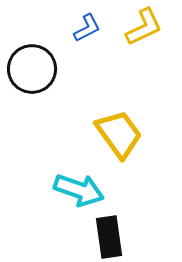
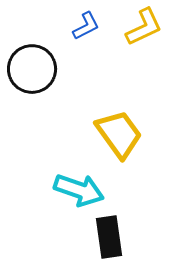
blue L-shape: moved 1 px left, 2 px up
